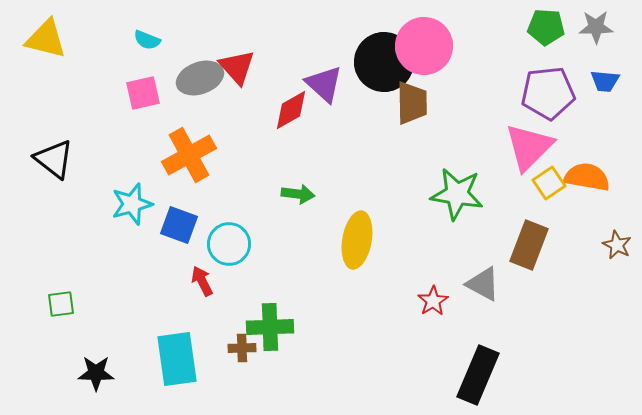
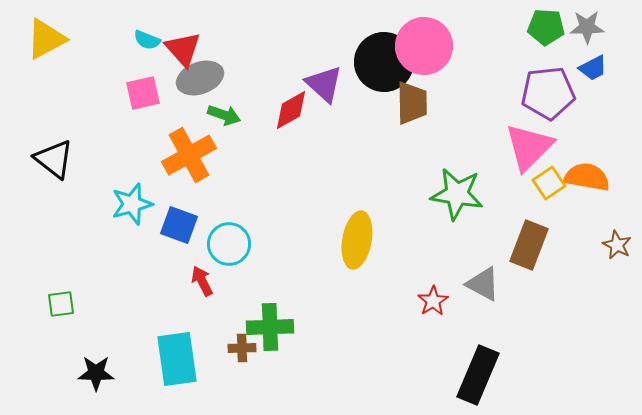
gray star: moved 9 px left
yellow triangle: rotated 42 degrees counterclockwise
red triangle: moved 54 px left, 18 px up
blue trapezoid: moved 12 px left, 13 px up; rotated 32 degrees counterclockwise
green arrow: moved 74 px left, 79 px up; rotated 12 degrees clockwise
